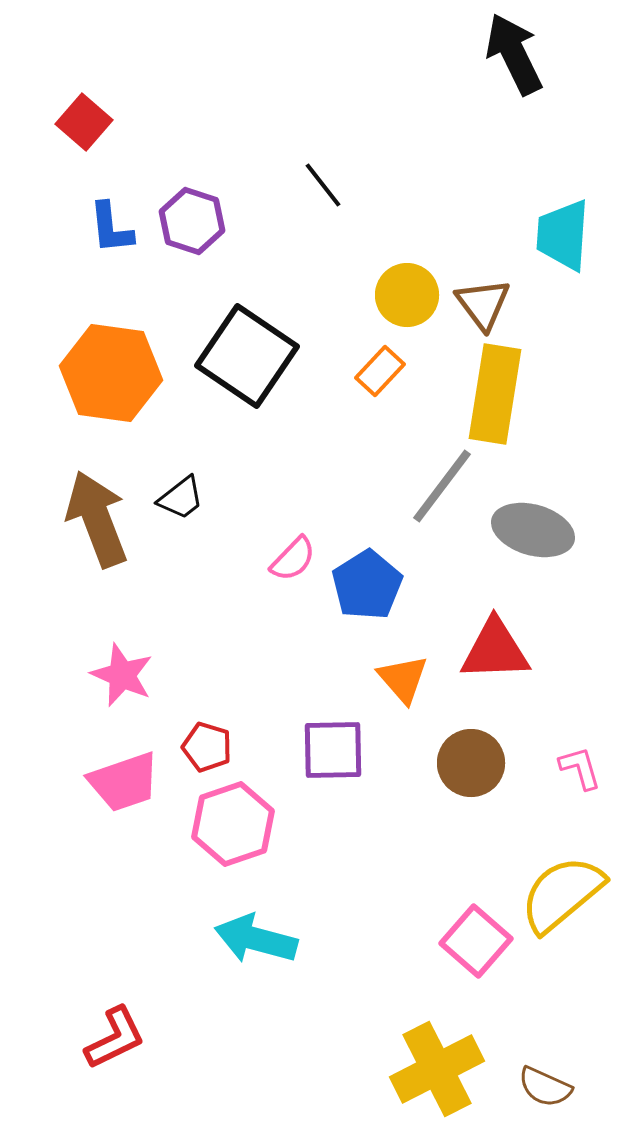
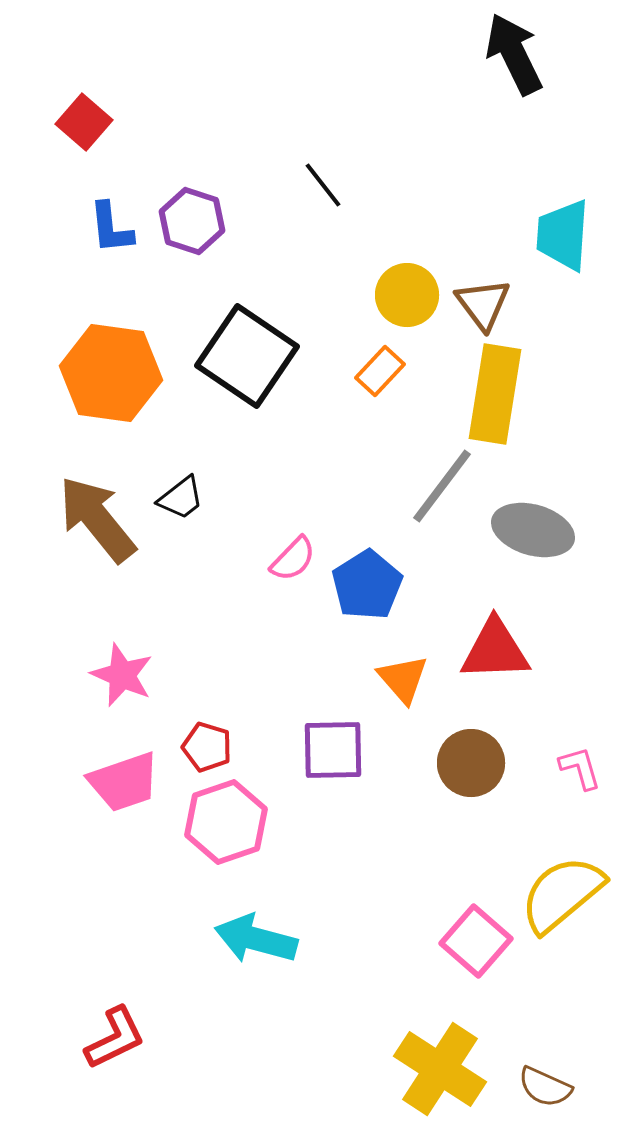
brown arrow: rotated 18 degrees counterclockwise
pink hexagon: moved 7 px left, 2 px up
yellow cross: moved 3 px right; rotated 30 degrees counterclockwise
